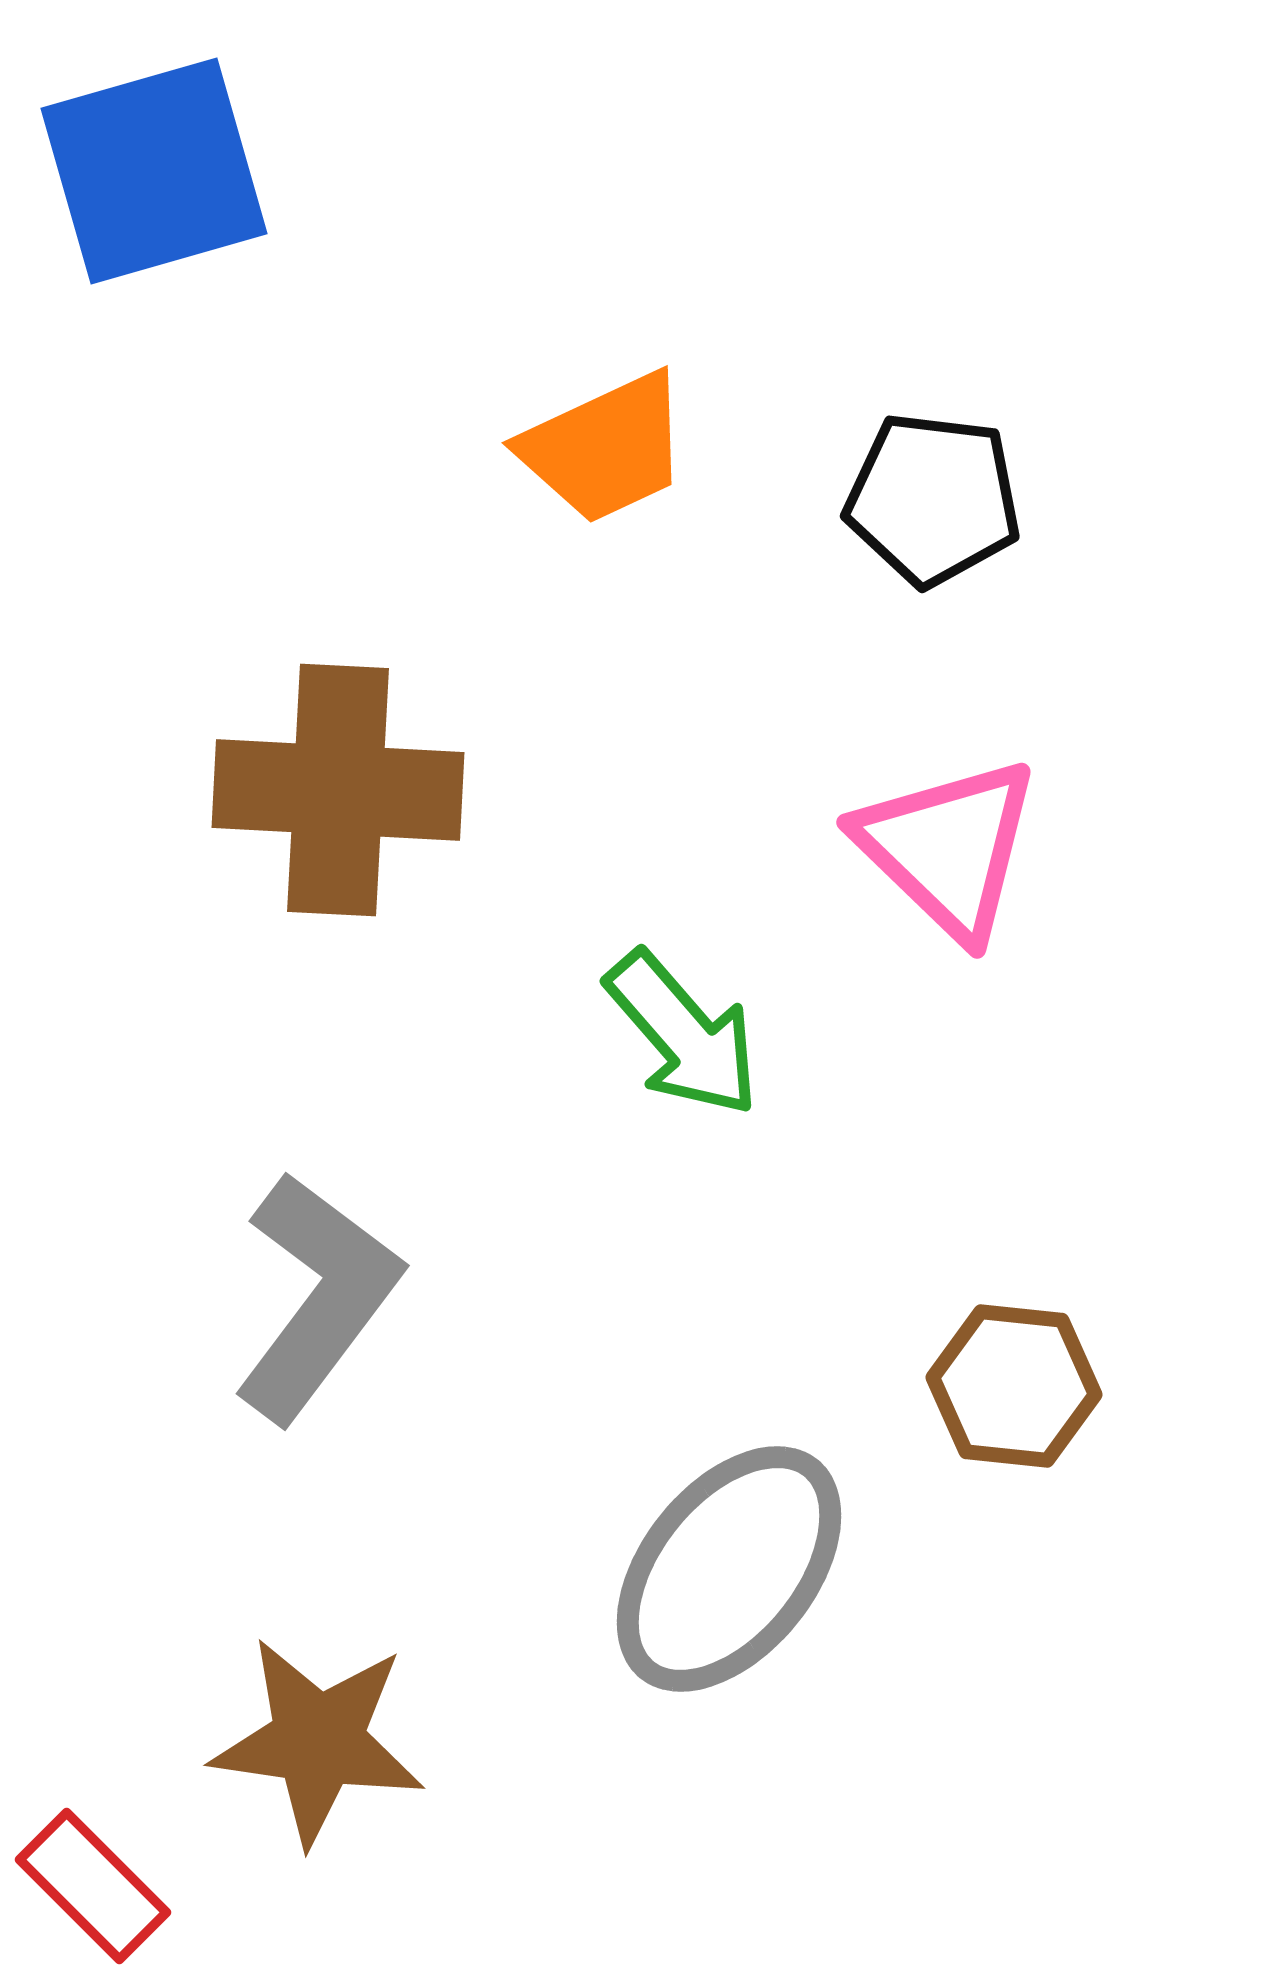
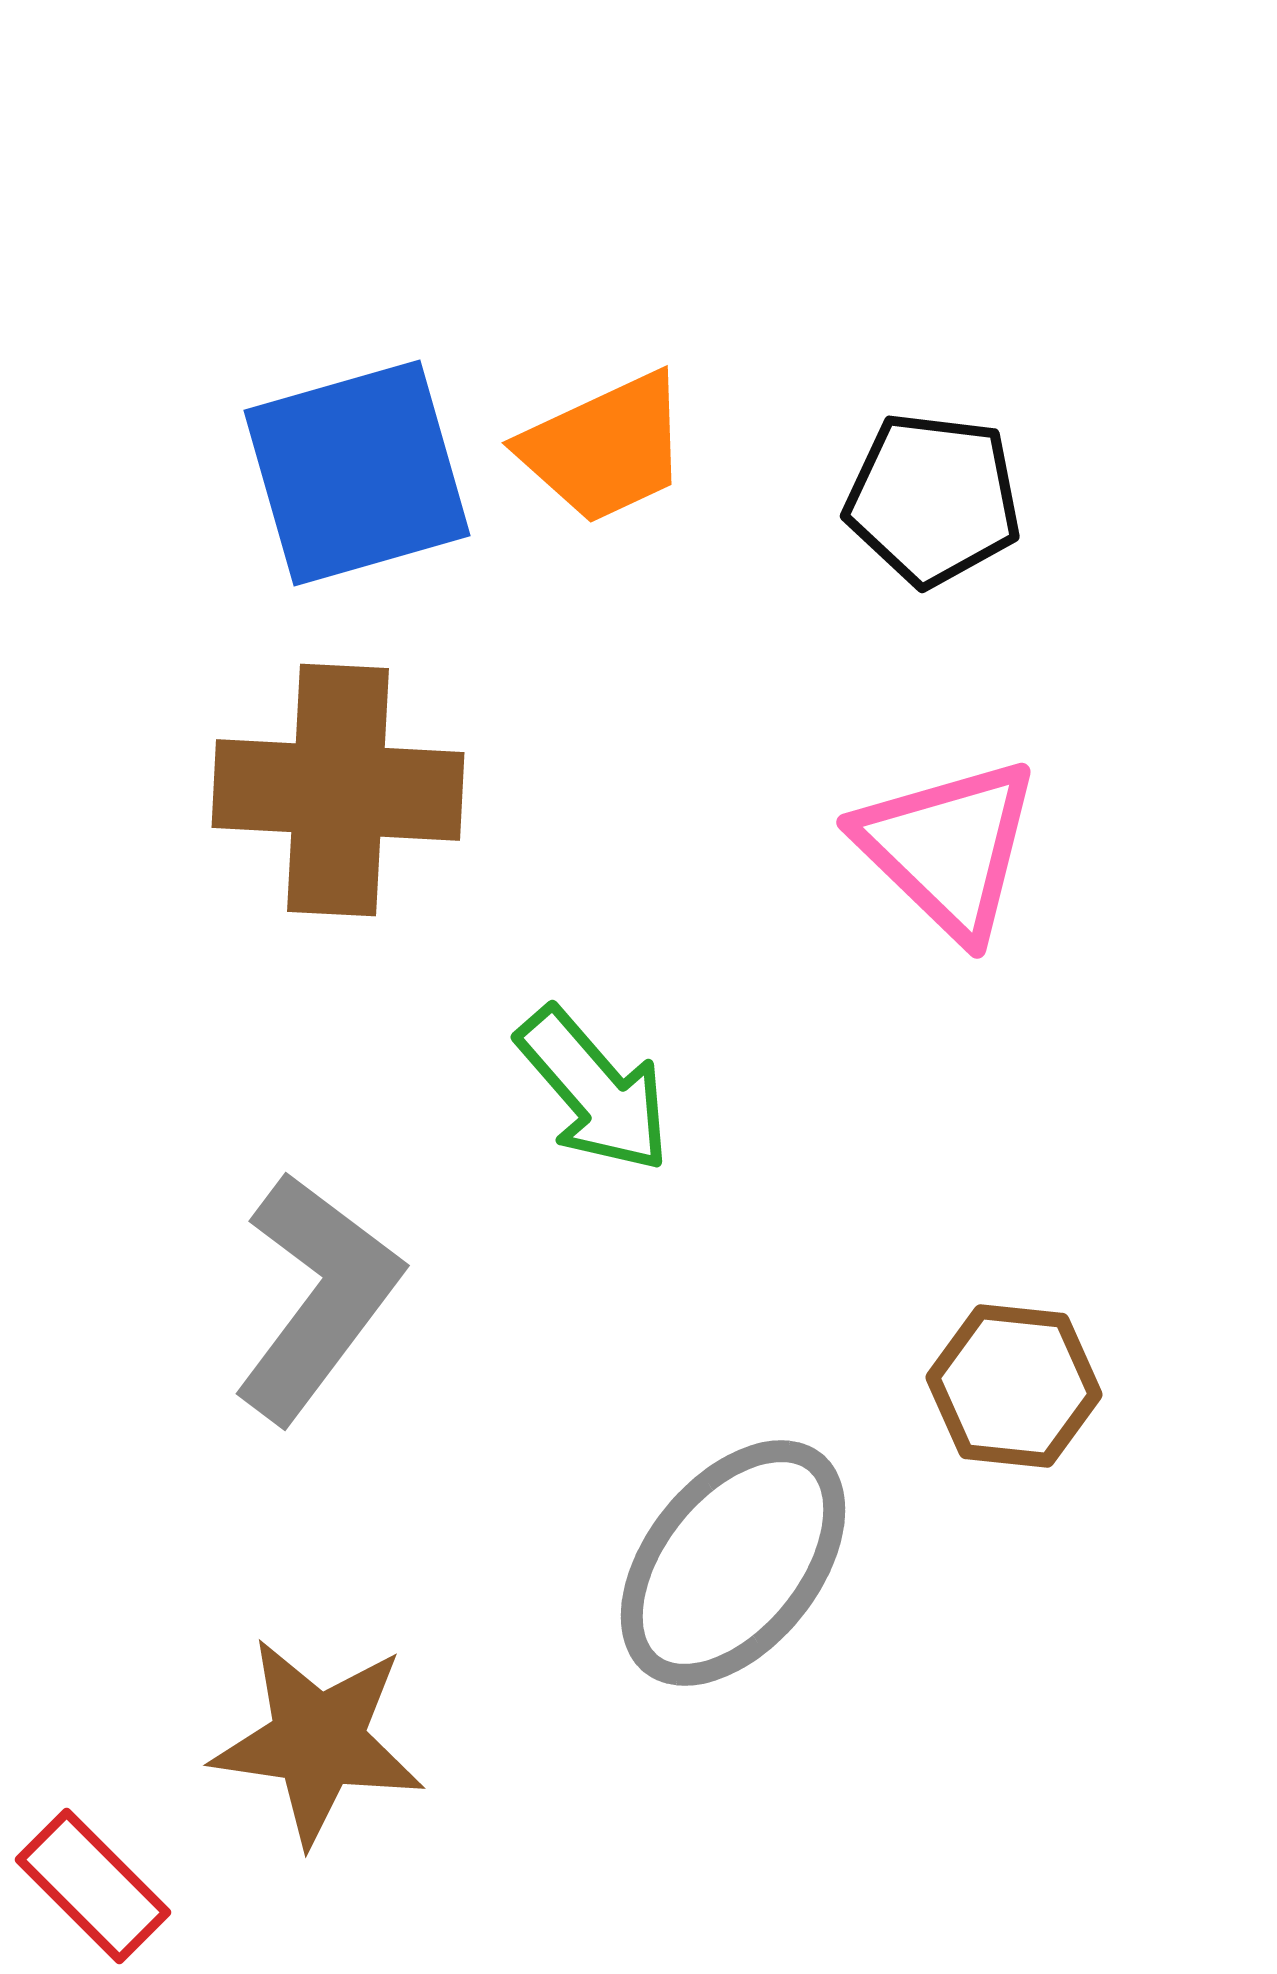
blue square: moved 203 px right, 302 px down
green arrow: moved 89 px left, 56 px down
gray ellipse: moved 4 px right, 6 px up
